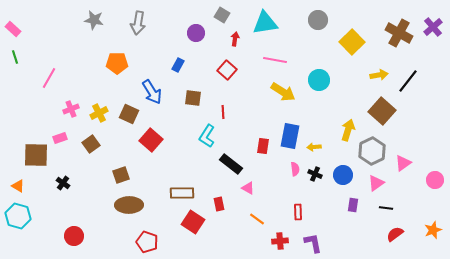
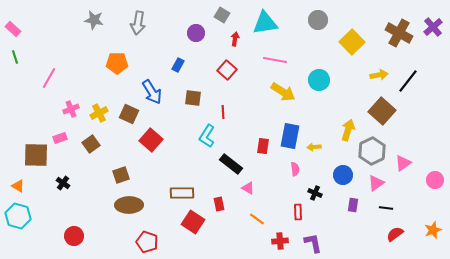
black cross at (315, 174): moved 19 px down
